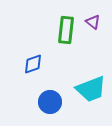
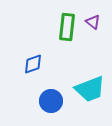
green rectangle: moved 1 px right, 3 px up
cyan trapezoid: moved 1 px left
blue circle: moved 1 px right, 1 px up
